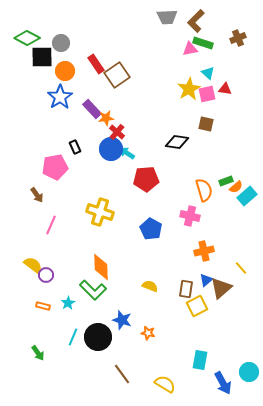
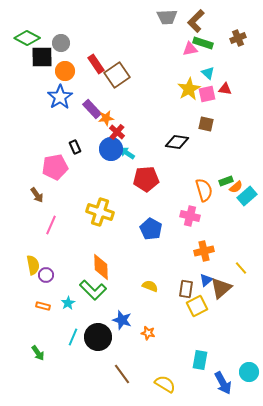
yellow semicircle at (33, 265): rotated 42 degrees clockwise
